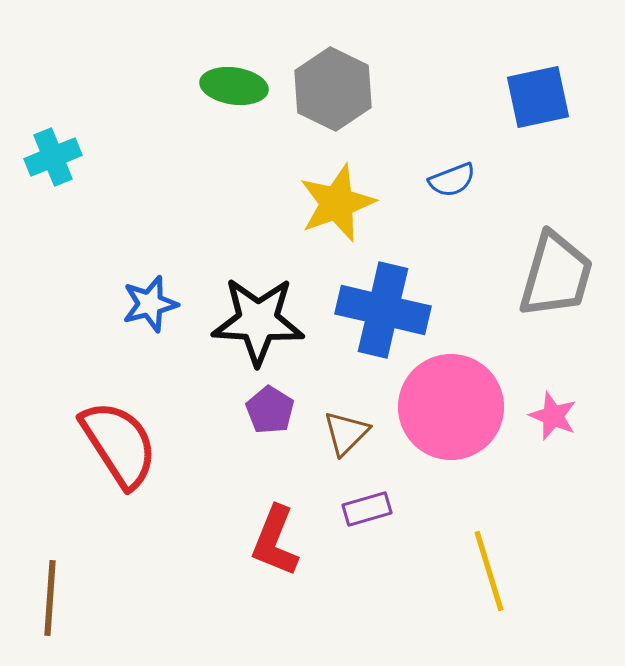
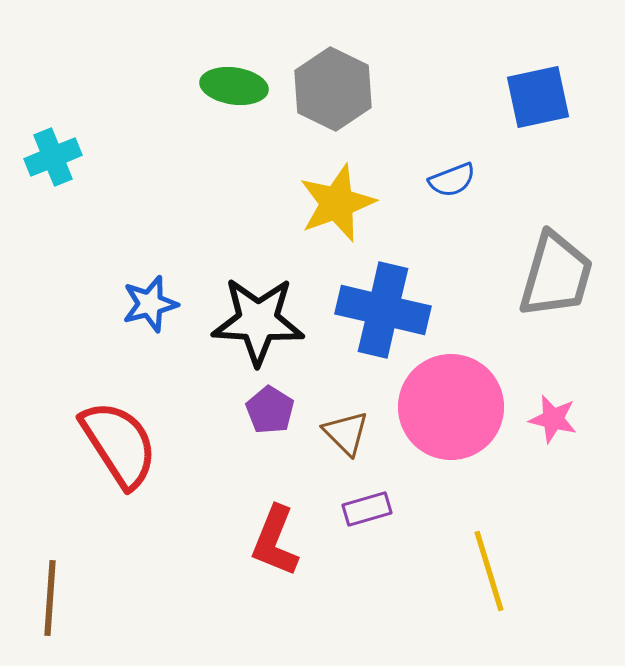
pink star: moved 3 px down; rotated 9 degrees counterclockwise
brown triangle: rotated 30 degrees counterclockwise
